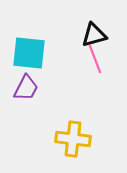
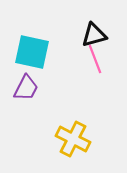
cyan square: moved 3 px right, 1 px up; rotated 6 degrees clockwise
yellow cross: rotated 20 degrees clockwise
